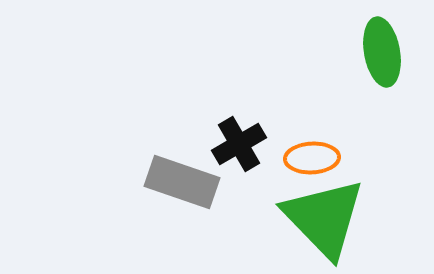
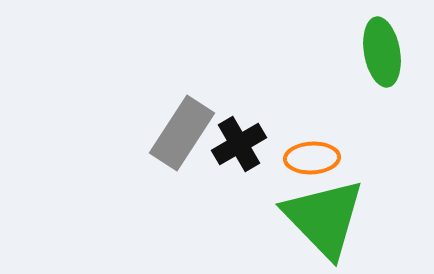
gray rectangle: moved 49 px up; rotated 76 degrees counterclockwise
